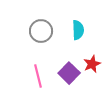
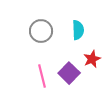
red star: moved 5 px up
pink line: moved 4 px right
